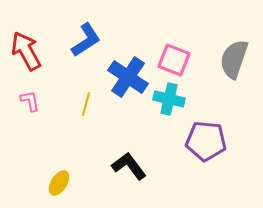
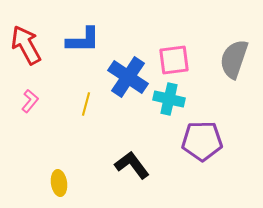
blue L-shape: moved 3 px left; rotated 33 degrees clockwise
red arrow: moved 6 px up
pink square: rotated 28 degrees counterclockwise
pink L-shape: rotated 50 degrees clockwise
purple pentagon: moved 4 px left; rotated 6 degrees counterclockwise
black L-shape: moved 3 px right, 1 px up
yellow ellipse: rotated 40 degrees counterclockwise
